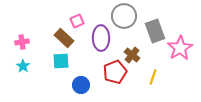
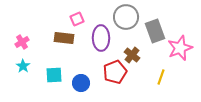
gray circle: moved 2 px right, 1 px down
pink square: moved 2 px up
brown rectangle: rotated 36 degrees counterclockwise
pink cross: rotated 24 degrees counterclockwise
pink star: rotated 10 degrees clockwise
cyan square: moved 7 px left, 14 px down
yellow line: moved 8 px right
blue circle: moved 2 px up
